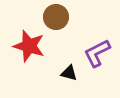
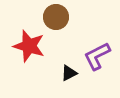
purple L-shape: moved 3 px down
black triangle: rotated 42 degrees counterclockwise
